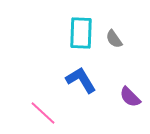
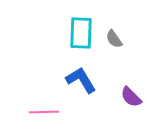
purple semicircle: moved 1 px right
pink line: moved 1 px right, 1 px up; rotated 44 degrees counterclockwise
